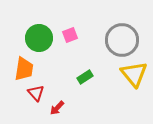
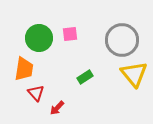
pink square: moved 1 px up; rotated 14 degrees clockwise
